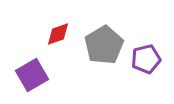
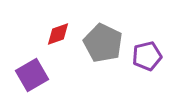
gray pentagon: moved 1 px left, 2 px up; rotated 15 degrees counterclockwise
purple pentagon: moved 1 px right, 3 px up
